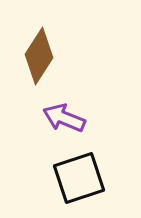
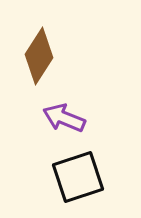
black square: moved 1 px left, 1 px up
